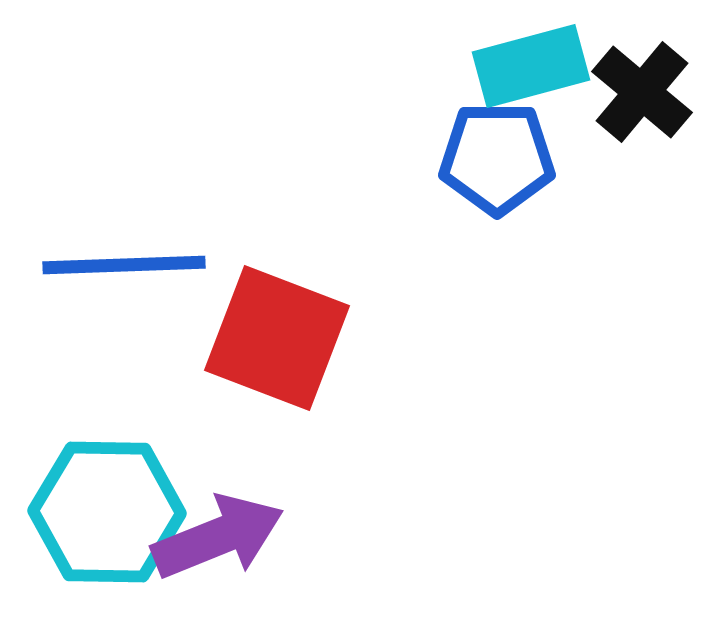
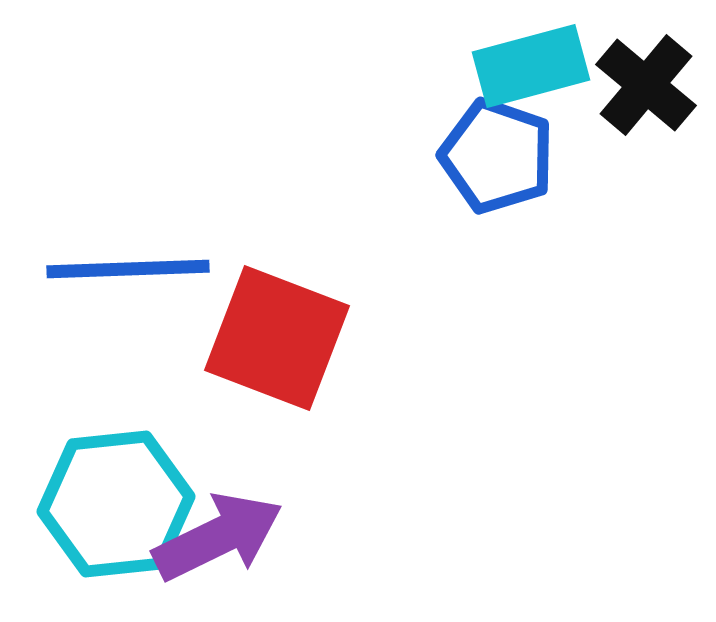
black cross: moved 4 px right, 7 px up
blue pentagon: moved 2 px up; rotated 19 degrees clockwise
blue line: moved 4 px right, 4 px down
cyan hexagon: moved 9 px right, 8 px up; rotated 7 degrees counterclockwise
purple arrow: rotated 4 degrees counterclockwise
